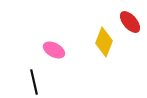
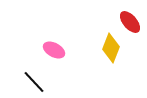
yellow diamond: moved 7 px right, 6 px down
black line: rotated 30 degrees counterclockwise
